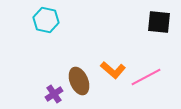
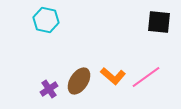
orange L-shape: moved 6 px down
pink line: rotated 8 degrees counterclockwise
brown ellipse: rotated 56 degrees clockwise
purple cross: moved 5 px left, 5 px up
